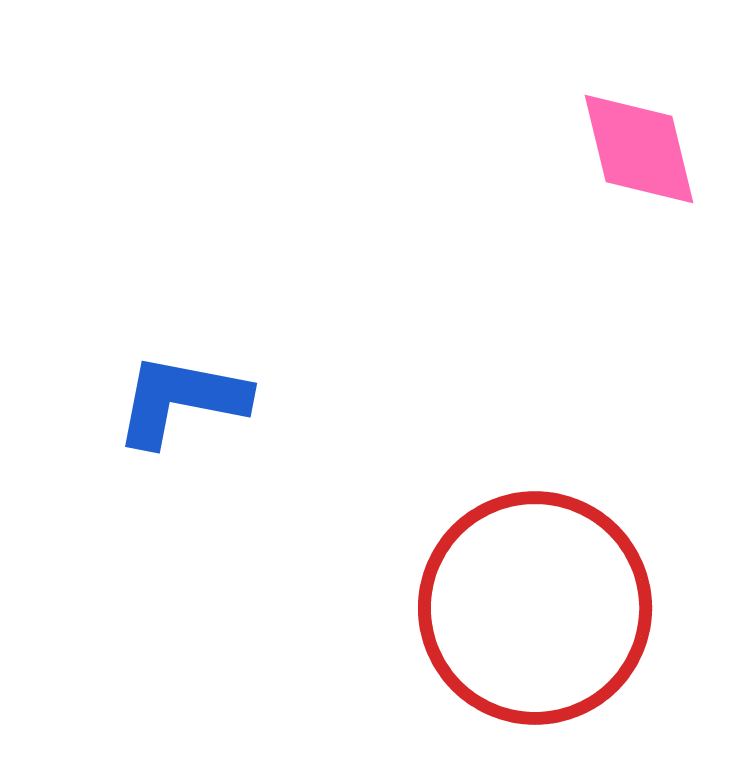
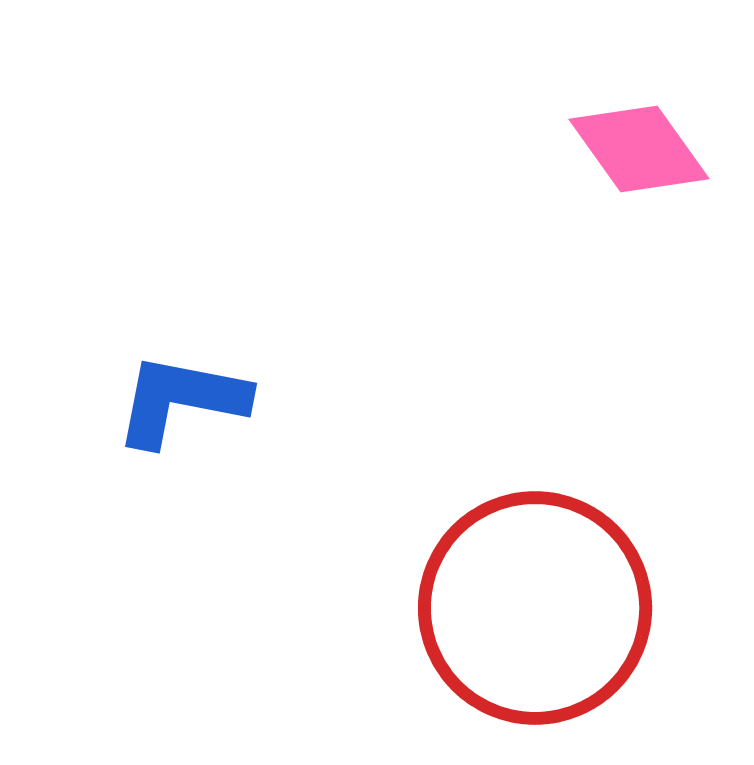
pink diamond: rotated 22 degrees counterclockwise
